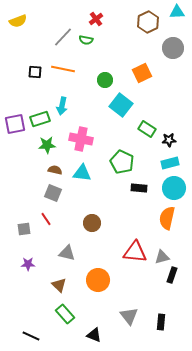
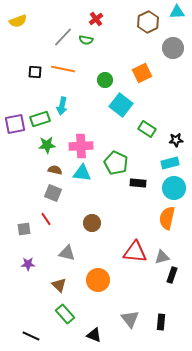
pink cross at (81, 139): moved 7 px down; rotated 15 degrees counterclockwise
black star at (169, 140): moved 7 px right
green pentagon at (122, 162): moved 6 px left, 1 px down
black rectangle at (139, 188): moved 1 px left, 5 px up
gray triangle at (129, 316): moved 1 px right, 3 px down
